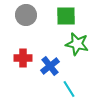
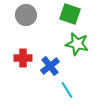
green square: moved 4 px right, 2 px up; rotated 20 degrees clockwise
cyan line: moved 2 px left, 1 px down
